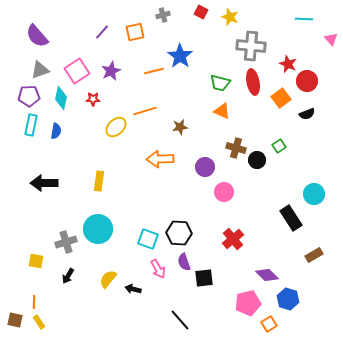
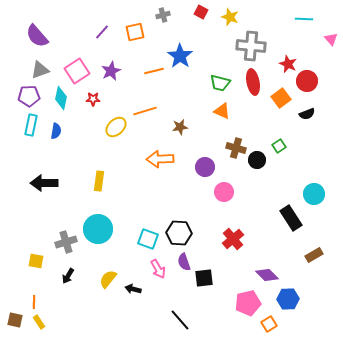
blue hexagon at (288, 299): rotated 20 degrees counterclockwise
